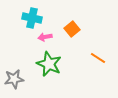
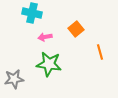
cyan cross: moved 5 px up
orange square: moved 4 px right
orange line: moved 2 px right, 6 px up; rotated 42 degrees clockwise
green star: rotated 15 degrees counterclockwise
